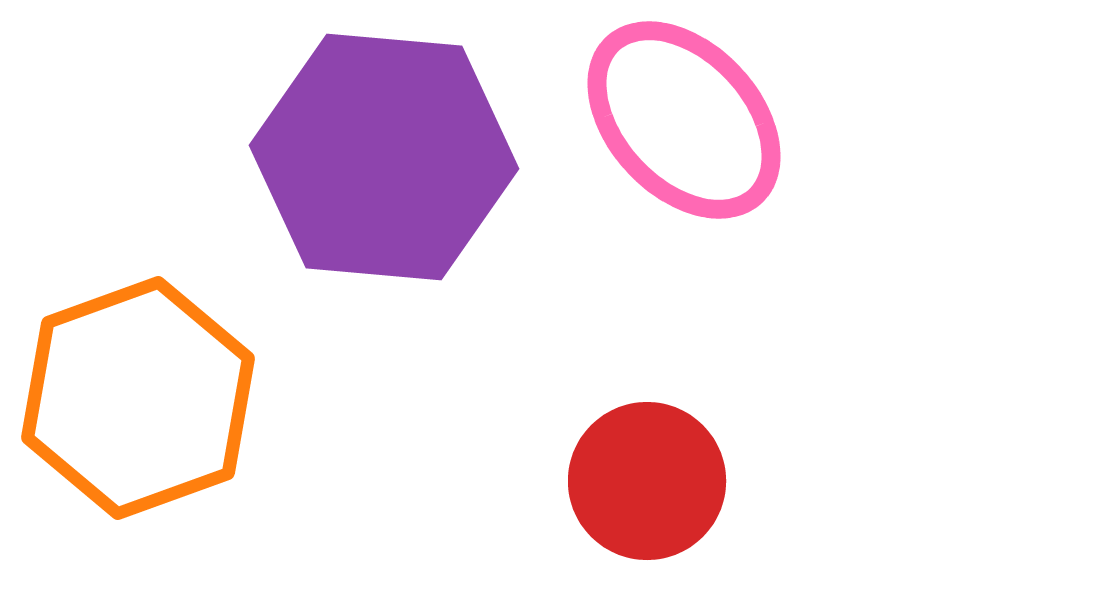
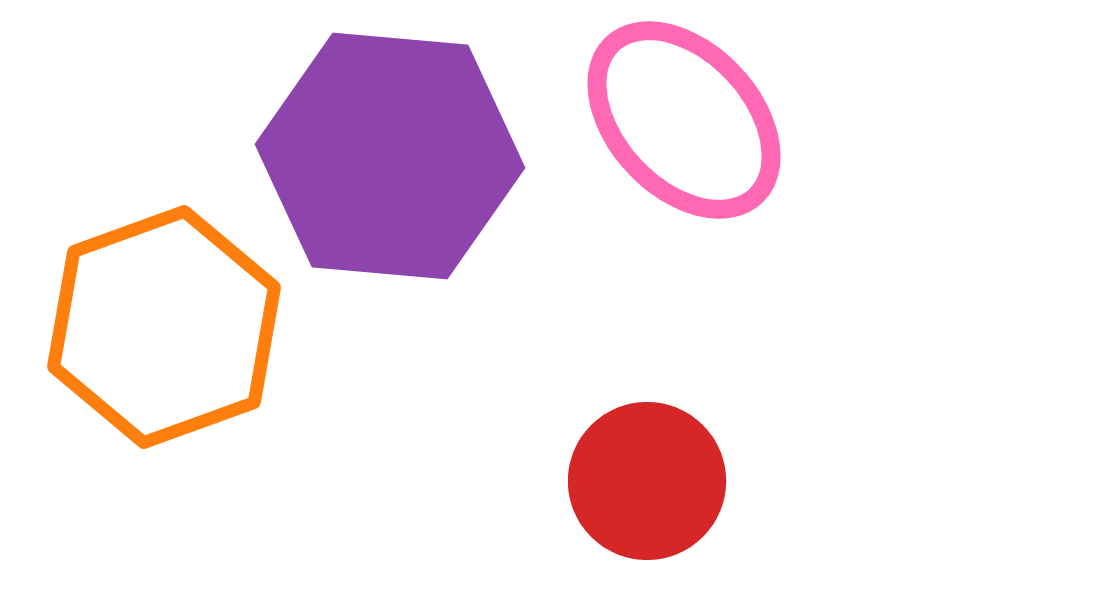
purple hexagon: moved 6 px right, 1 px up
orange hexagon: moved 26 px right, 71 px up
